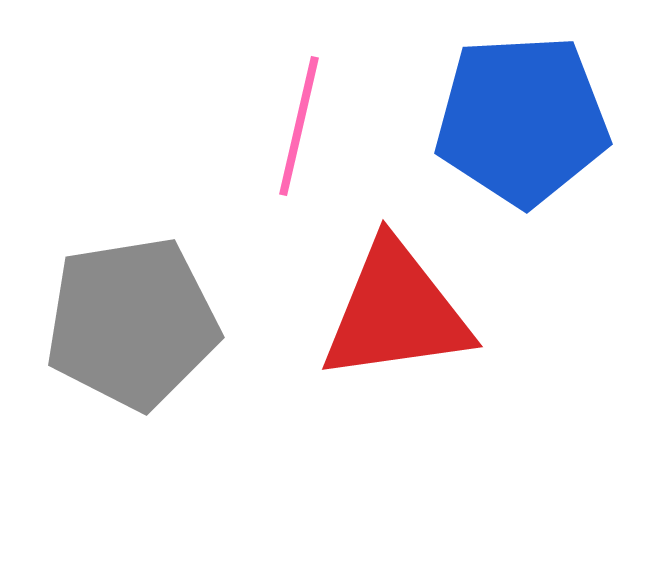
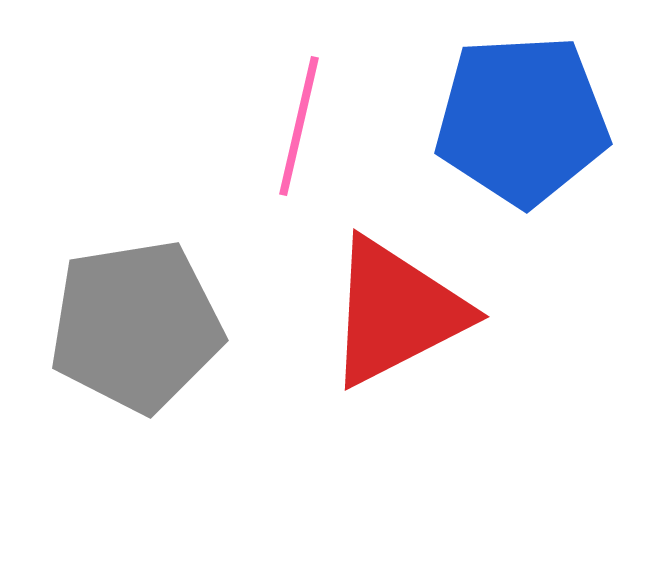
red triangle: rotated 19 degrees counterclockwise
gray pentagon: moved 4 px right, 3 px down
